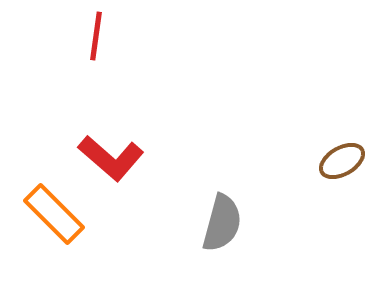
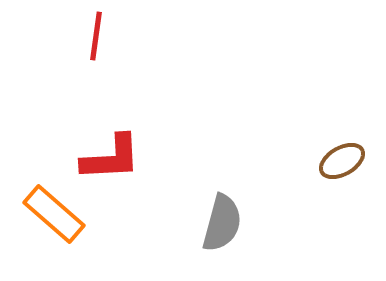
red L-shape: rotated 44 degrees counterclockwise
orange rectangle: rotated 4 degrees counterclockwise
